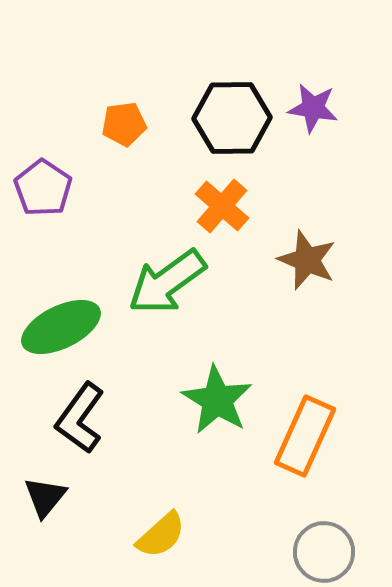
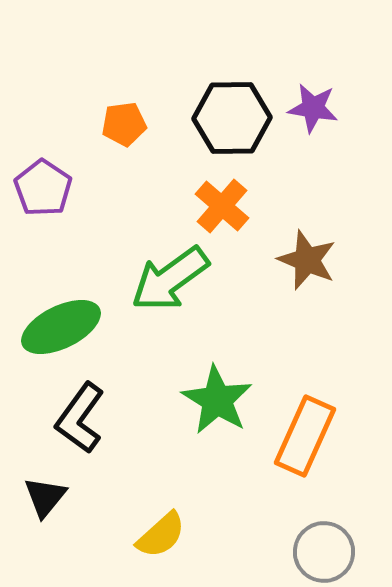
green arrow: moved 3 px right, 3 px up
